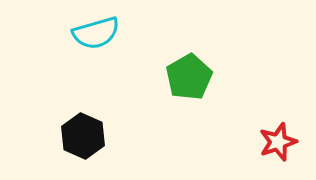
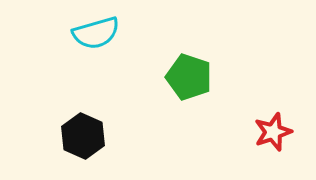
green pentagon: rotated 24 degrees counterclockwise
red star: moved 5 px left, 10 px up
